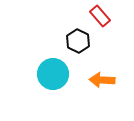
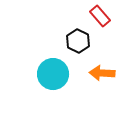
orange arrow: moved 7 px up
